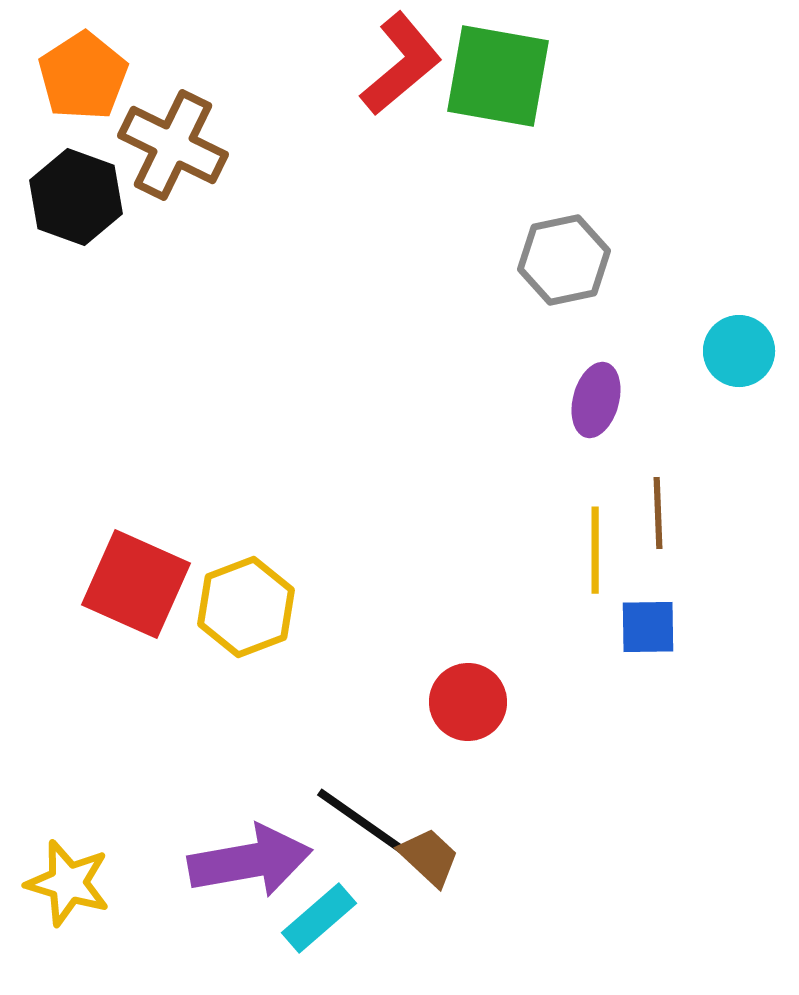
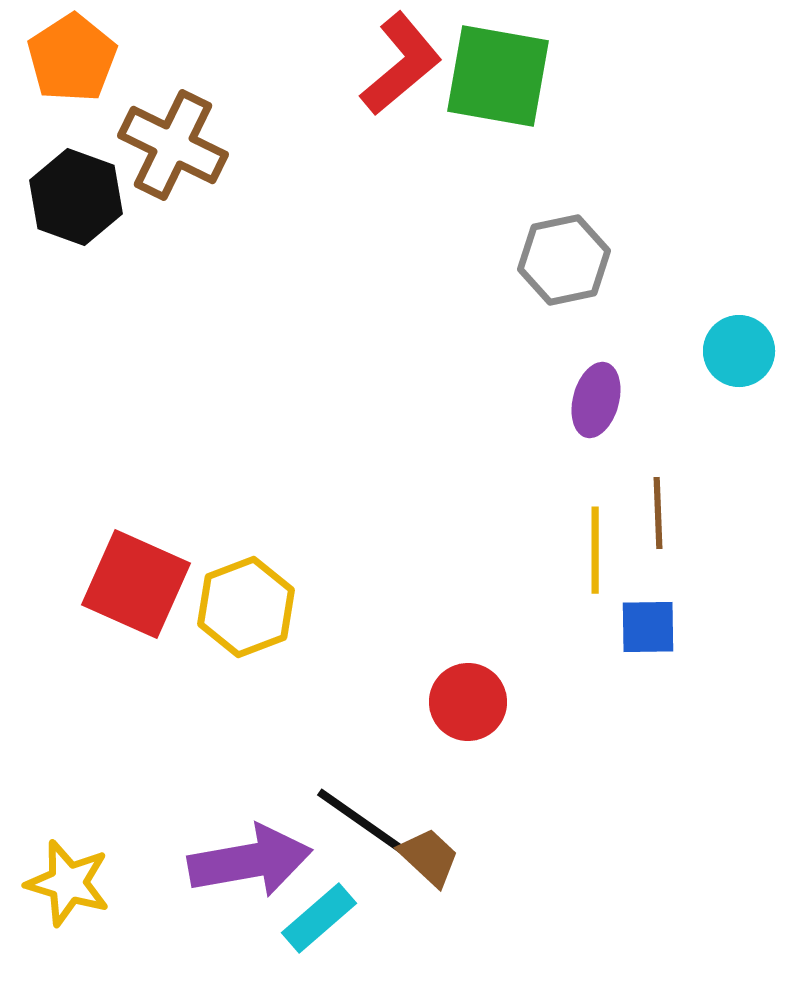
orange pentagon: moved 11 px left, 18 px up
